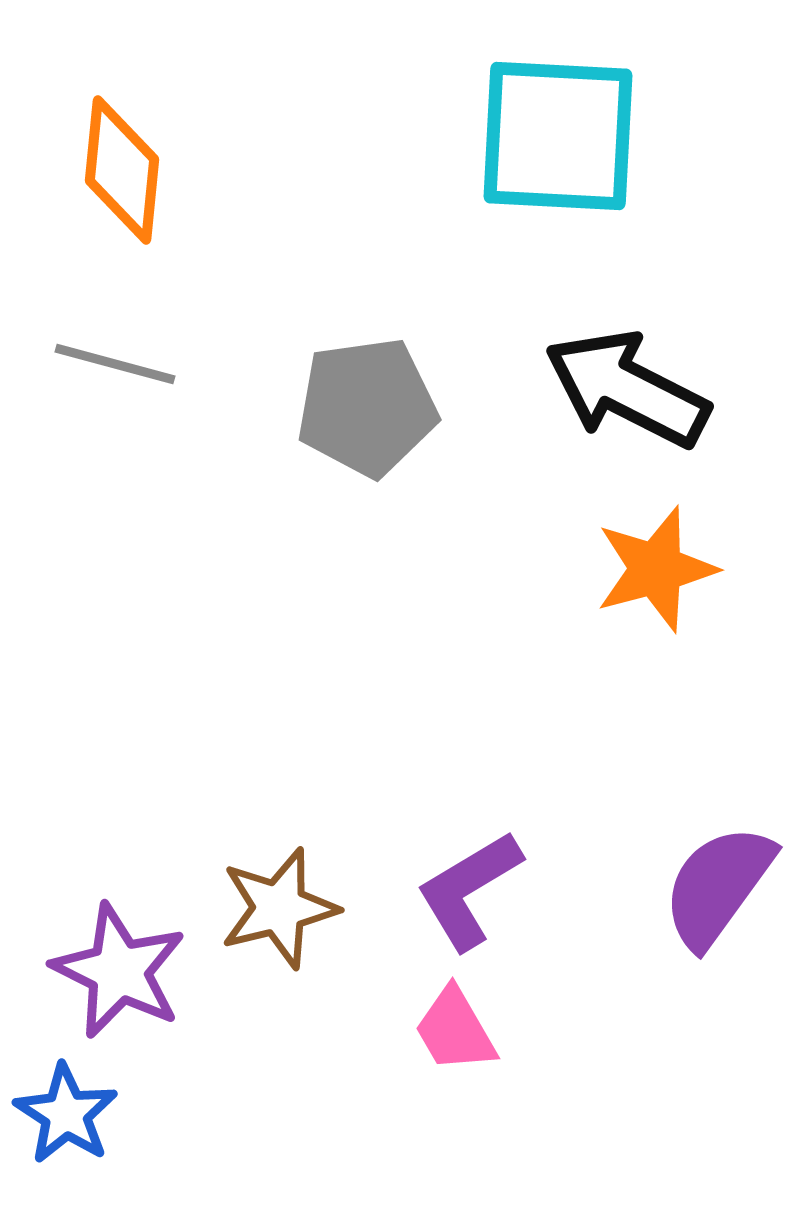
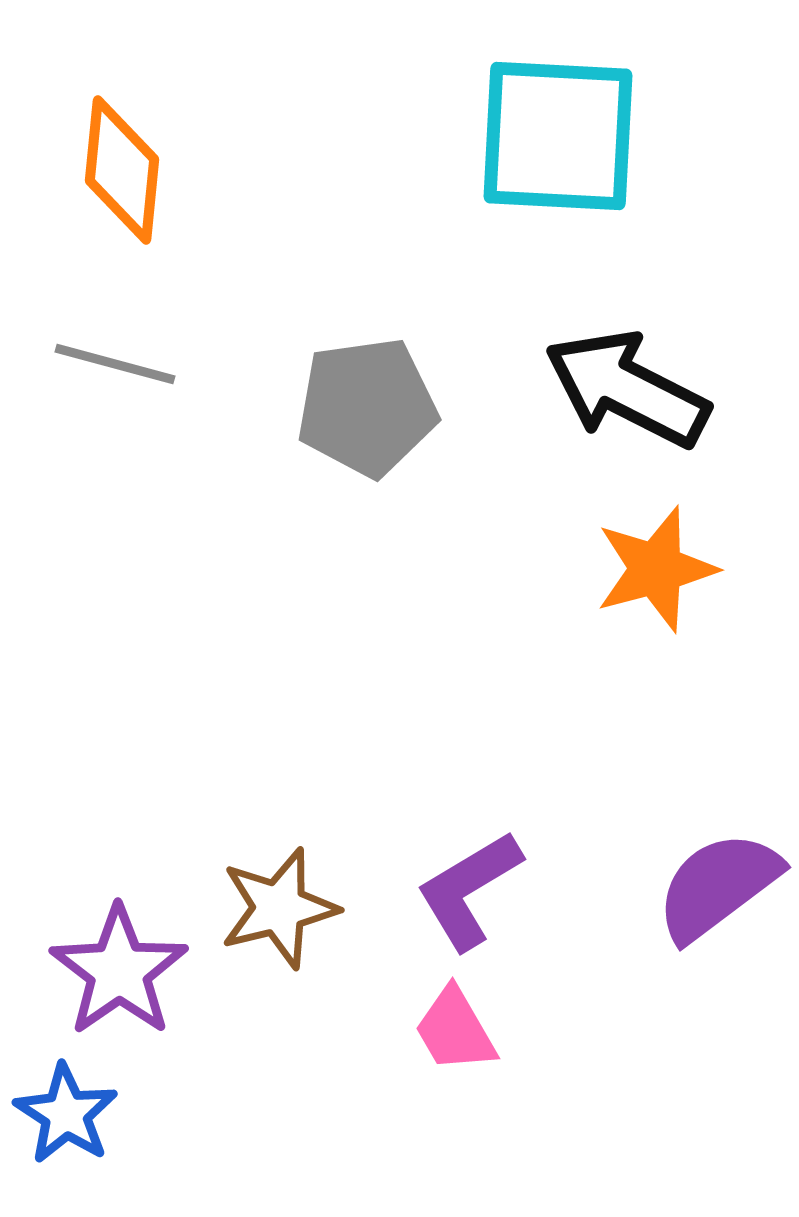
purple semicircle: rotated 17 degrees clockwise
purple star: rotated 11 degrees clockwise
